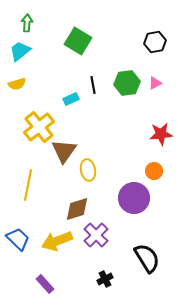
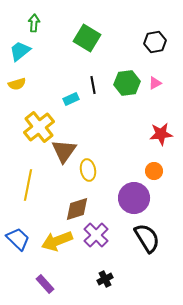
green arrow: moved 7 px right
green square: moved 9 px right, 3 px up
black semicircle: moved 20 px up
